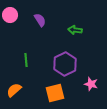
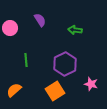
pink circle: moved 13 px down
orange square: moved 2 px up; rotated 18 degrees counterclockwise
